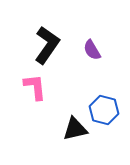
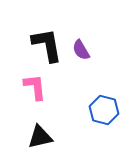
black L-shape: rotated 45 degrees counterclockwise
purple semicircle: moved 11 px left
black triangle: moved 35 px left, 8 px down
